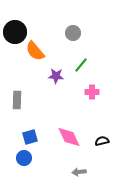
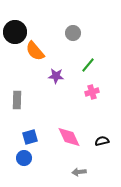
green line: moved 7 px right
pink cross: rotated 16 degrees counterclockwise
